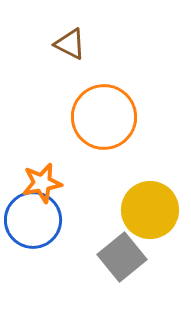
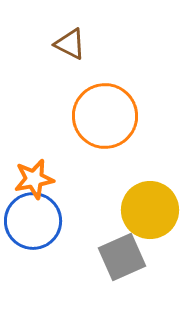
orange circle: moved 1 px right, 1 px up
orange star: moved 8 px left, 4 px up
blue circle: moved 1 px down
gray square: rotated 15 degrees clockwise
